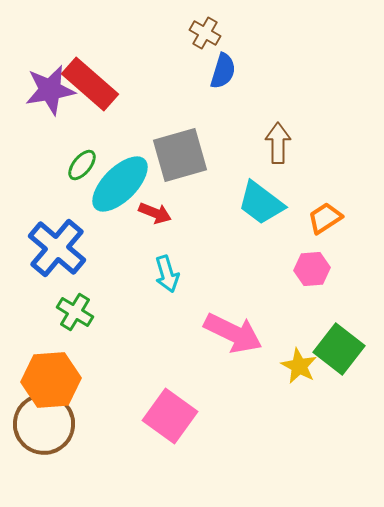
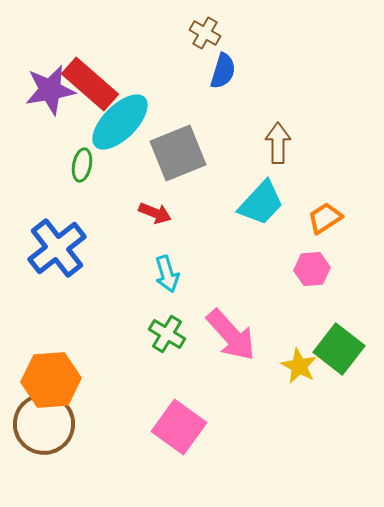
gray square: moved 2 px left, 2 px up; rotated 6 degrees counterclockwise
green ellipse: rotated 28 degrees counterclockwise
cyan ellipse: moved 62 px up
cyan trapezoid: rotated 84 degrees counterclockwise
blue cross: rotated 12 degrees clockwise
green cross: moved 92 px right, 22 px down
pink arrow: moved 2 px left, 2 px down; rotated 22 degrees clockwise
pink square: moved 9 px right, 11 px down
